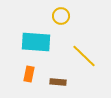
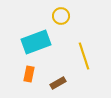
cyan rectangle: rotated 24 degrees counterclockwise
yellow line: rotated 28 degrees clockwise
brown rectangle: moved 1 px down; rotated 35 degrees counterclockwise
